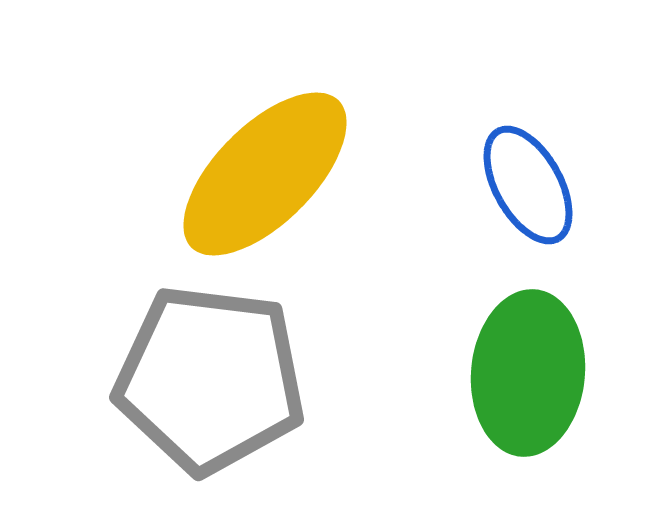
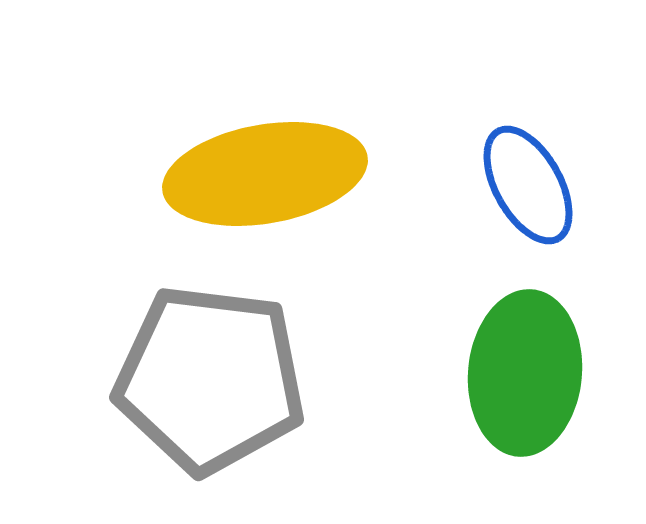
yellow ellipse: rotated 35 degrees clockwise
green ellipse: moved 3 px left
